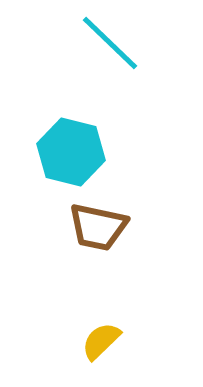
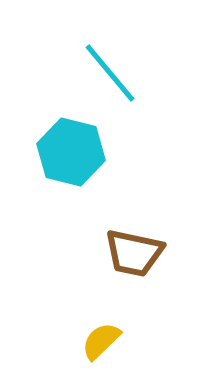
cyan line: moved 30 px down; rotated 6 degrees clockwise
brown trapezoid: moved 36 px right, 26 px down
